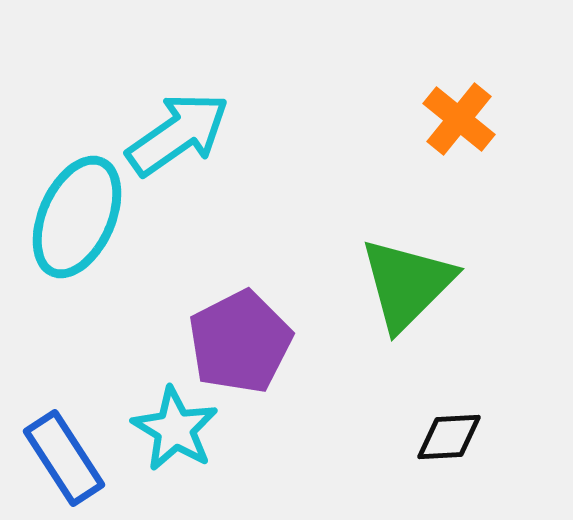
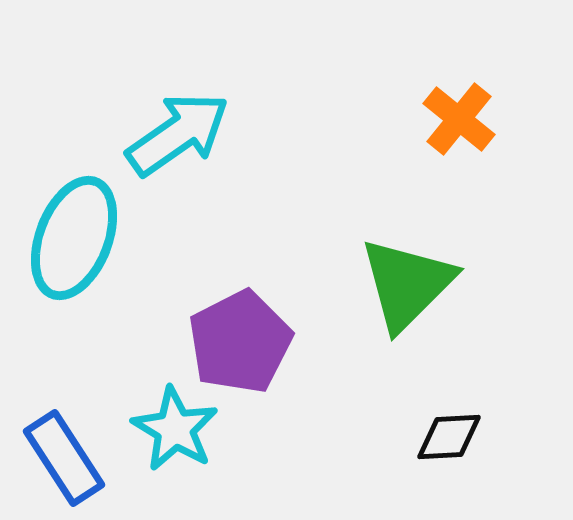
cyan ellipse: moved 3 px left, 21 px down; rotated 3 degrees counterclockwise
